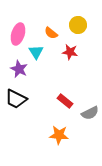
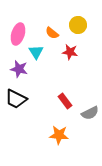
orange semicircle: moved 1 px right
purple star: rotated 12 degrees counterclockwise
red rectangle: rotated 14 degrees clockwise
